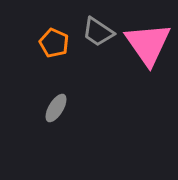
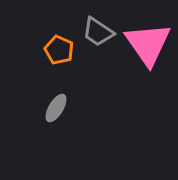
orange pentagon: moved 5 px right, 7 px down
